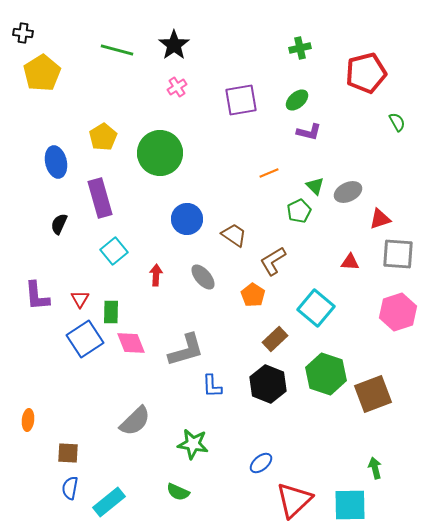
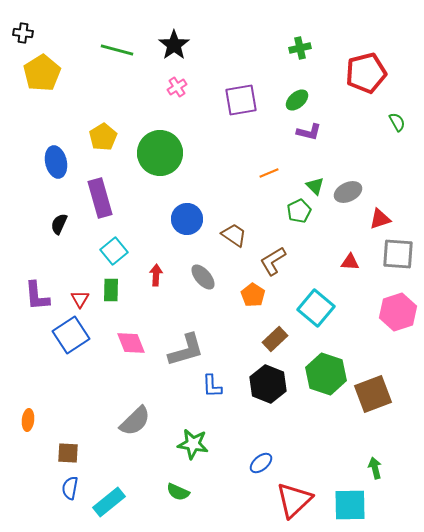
green rectangle at (111, 312): moved 22 px up
blue square at (85, 339): moved 14 px left, 4 px up
